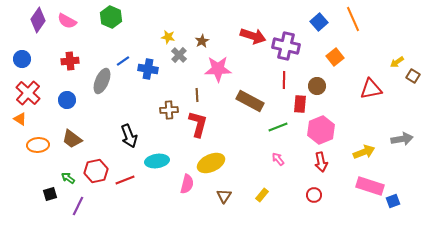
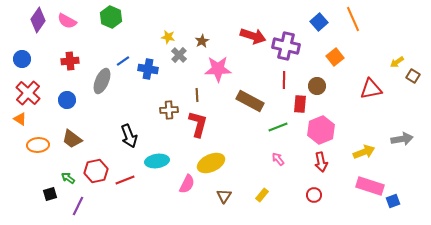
pink semicircle at (187, 184): rotated 12 degrees clockwise
